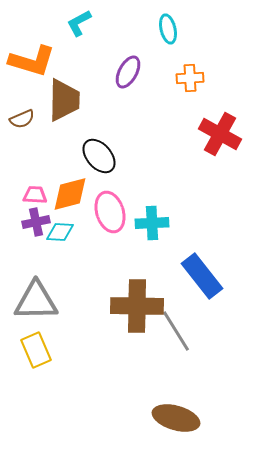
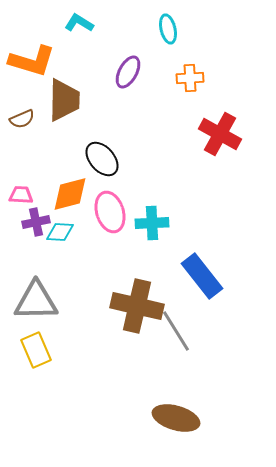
cyan L-shape: rotated 60 degrees clockwise
black ellipse: moved 3 px right, 3 px down
pink trapezoid: moved 14 px left
brown cross: rotated 12 degrees clockwise
